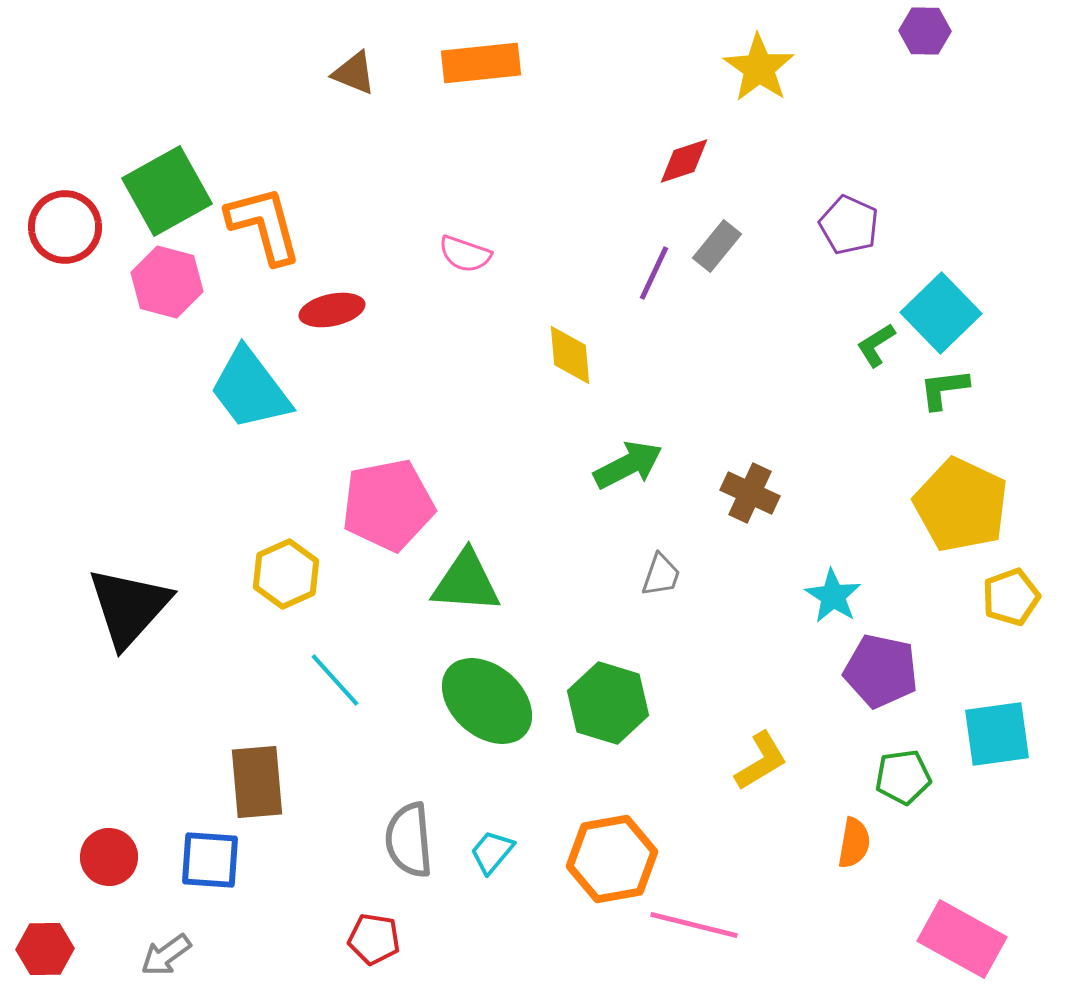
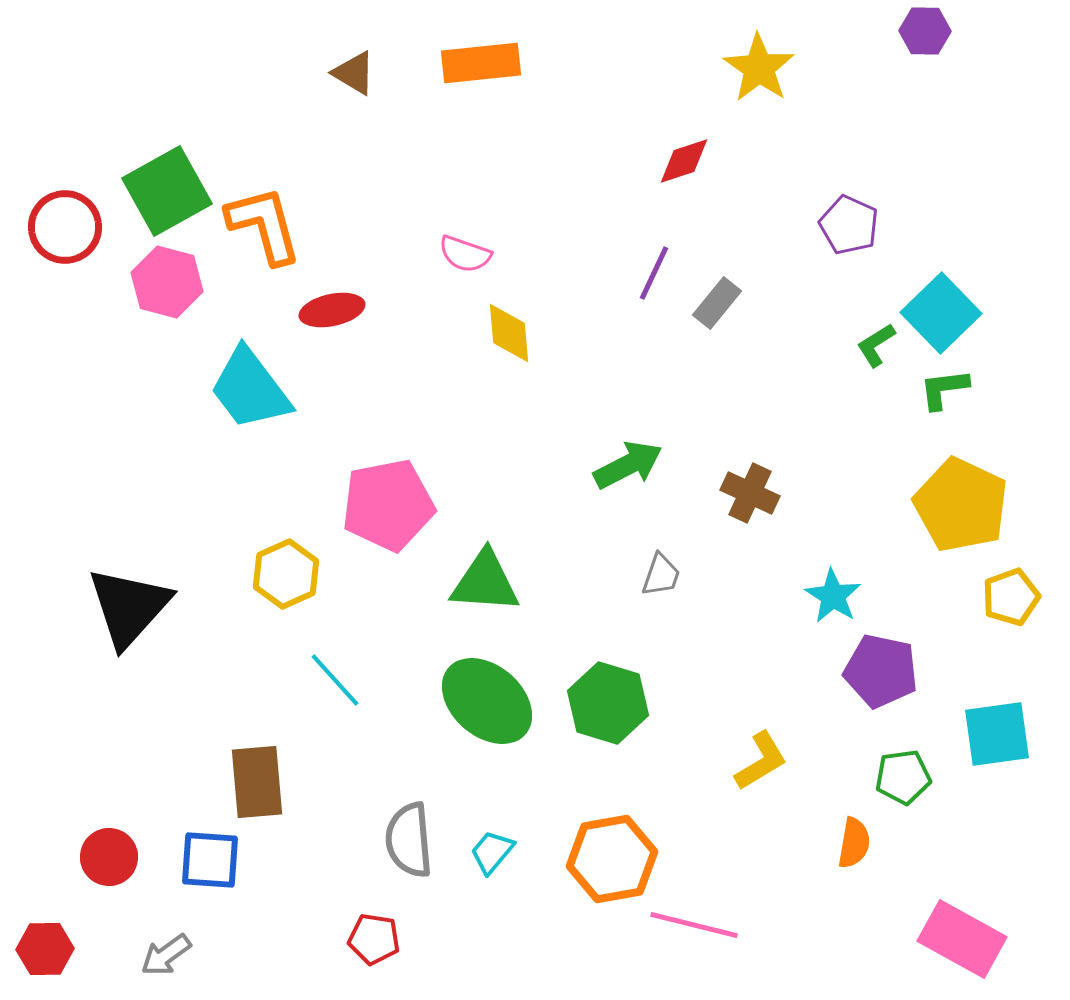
brown triangle at (354, 73): rotated 9 degrees clockwise
gray rectangle at (717, 246): moved 57 px down
yellow diamond at (570, 355): moved 61 px left, 22 px up
green triangle at (466, 582): moved 19 px right
